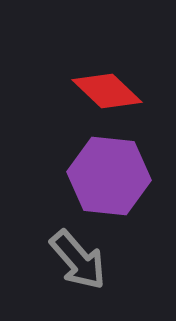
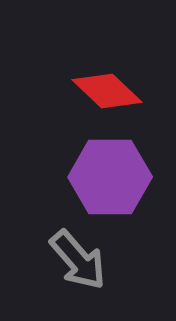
purple hexagon: moved 1 px right, 1 px down; rotated 6 degrees counterclockwise
